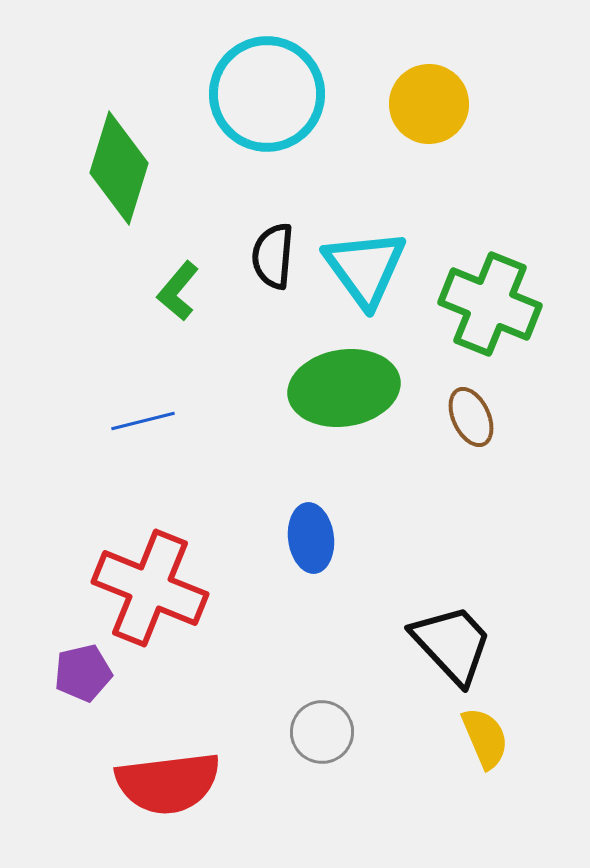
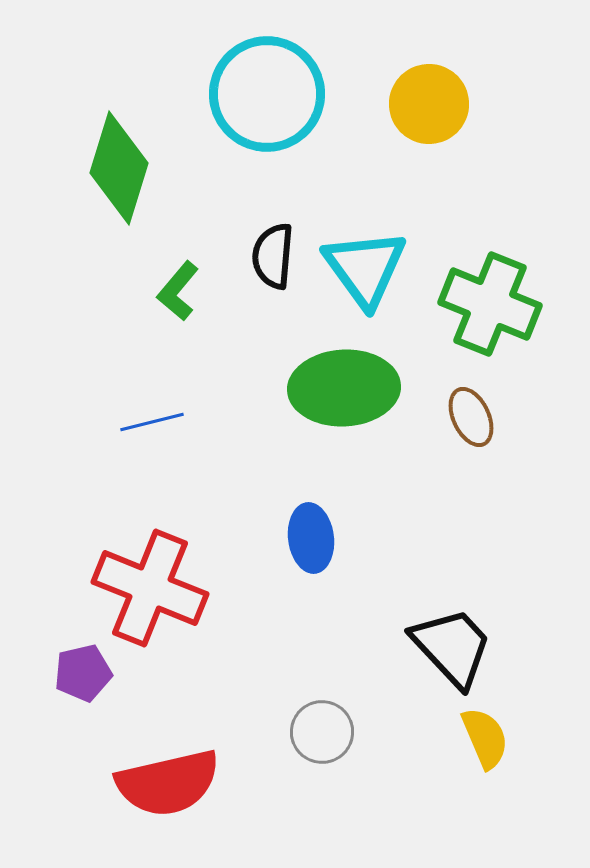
green ellipse: rotated 6 degrees clockwise
blue line: moved 9 px right, 1 px down
black trapezoid: moved 3 px down
red semicircle: rotated 6 degrees counterclockwise
